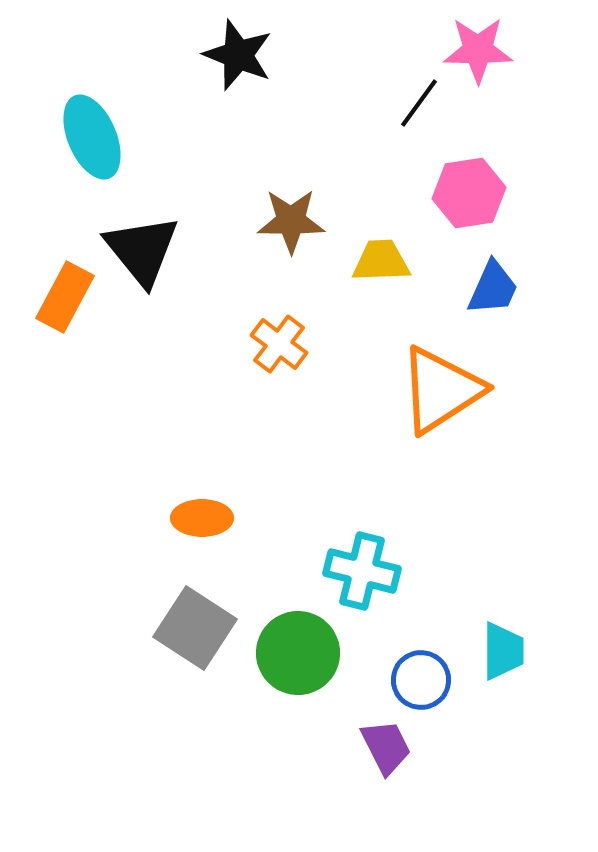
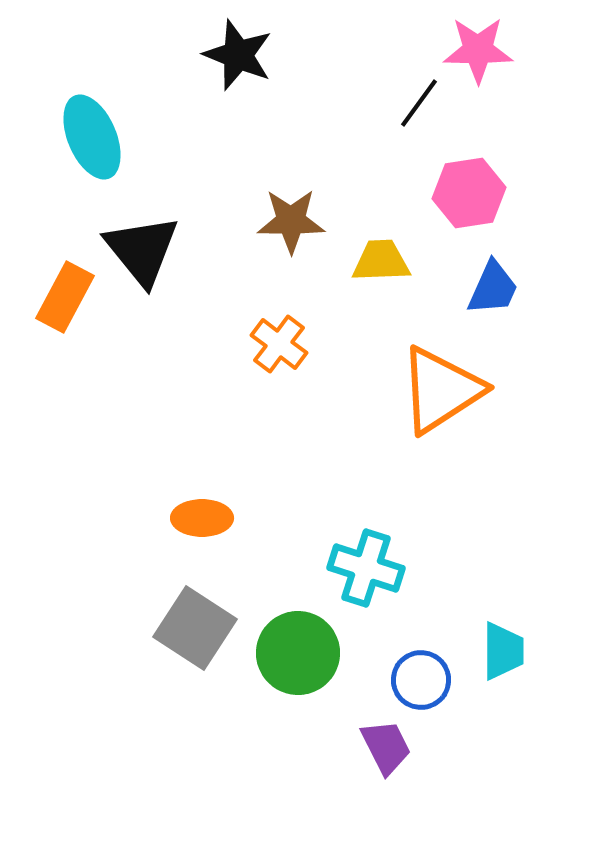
cyan cross: moved 4 px right, 3 px up; rotated 4 degrees clockwise
